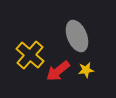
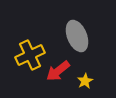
yellow cross: rotated 24 degrees clockwise
yellow star: moved 1 px left, 11 px down; rotated 21 degrees counterclockwise
